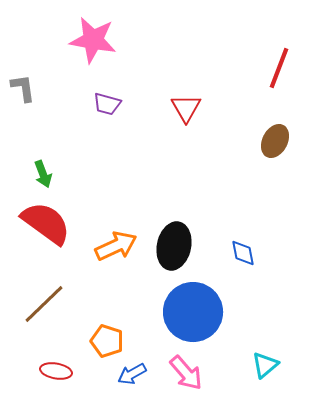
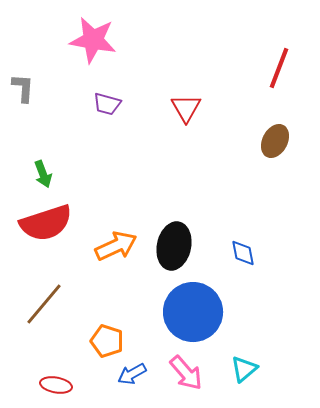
gray L-shape: rotated 12 degrees clockwise
red semicircle: rotated 126 degrees clockwise
brown line: rotated 6 degrees counterclockwise
cyan triangle: moved 21 px left, 4 px down
red ellipse: moved 14 px down
